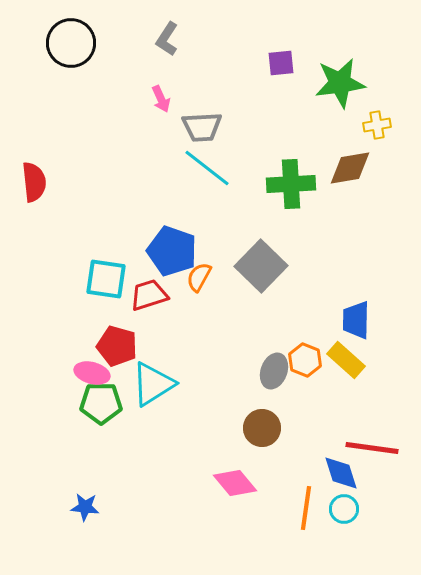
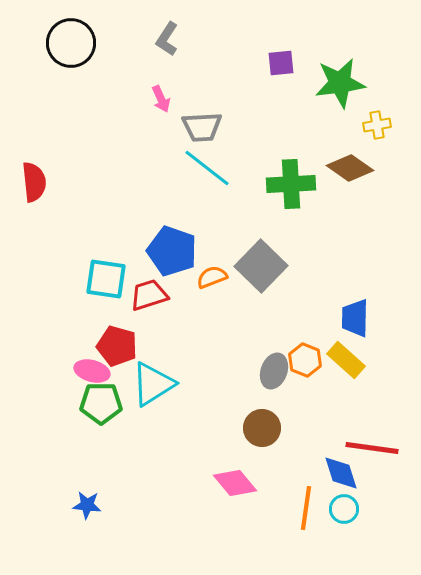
brown diamond: rotated 45 degrees clockwise
orange semicircle: moved 13 px right; rotated 40 degrees clockwise
blue trapezoid: moved 1 px left, 2 px up
pink ellipse: moved 2 px up
blue star: moved 2 px right, 2 px up
